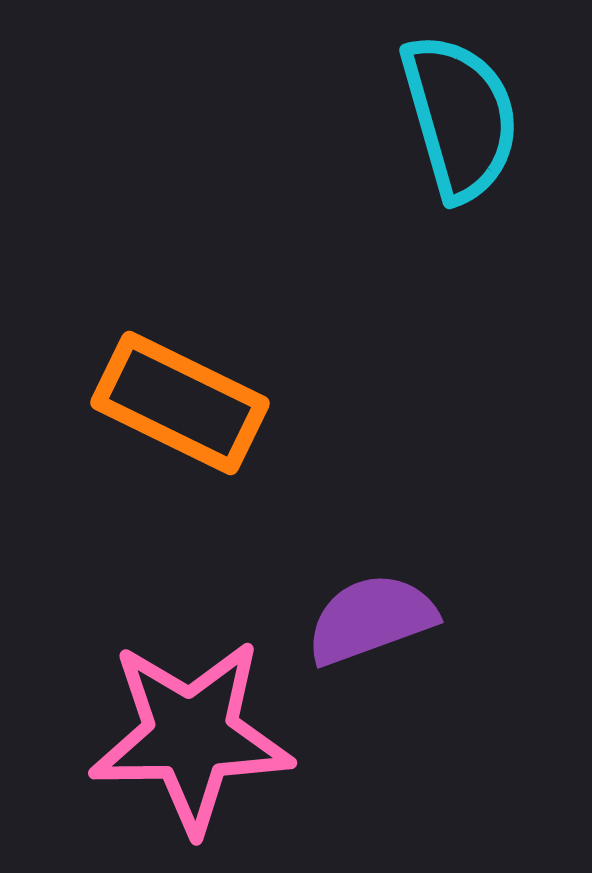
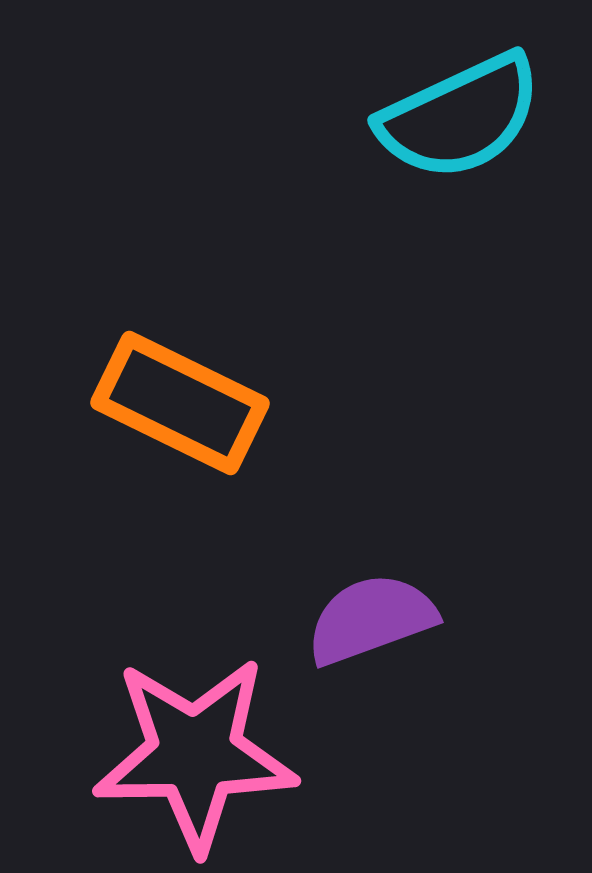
cyan semicircle: rotated 81 degrees clockwise
pink star: moved 4 px right, 18 px down
